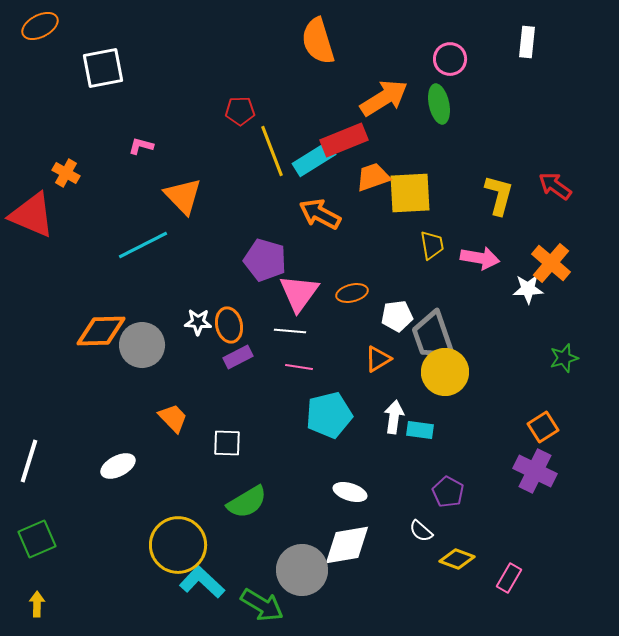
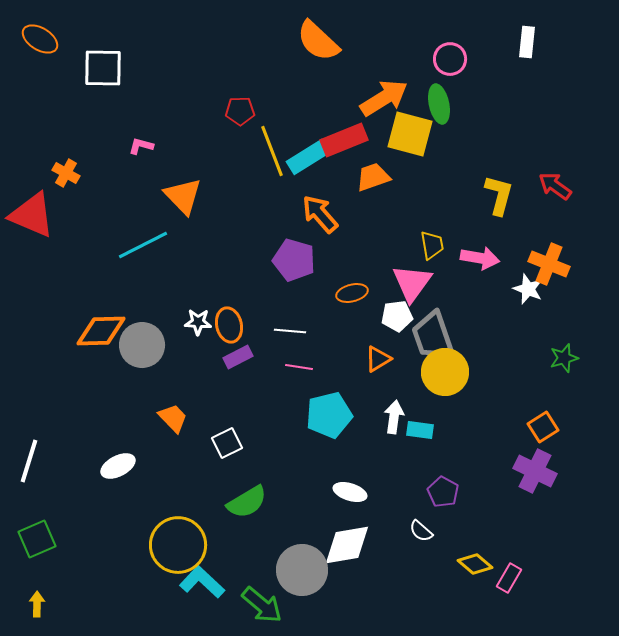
orange ellipse at (40, 26): moved 13 px down; rotated 60 degrees clockwise
orange semicircle at (318, 41): rotated 30 degrees counterclockwise
white square at (103, 68): rotated 12 degrees clockwise
cyan rectangle at (314, 159): moved 6 px left, 2 px up
yellow square at (410, 193): moved 59 px up; rotated 18 degrees clockwise
orange arrow at (320, 214): rotated 21 degrees clockwise
purple pentagon at (265, 260): moved 29 px right
orange cross at (551, 263): moved 2 px left, 1 px down; rotated 18 degrees counterclockwise
white star at (528, 289): rotated 24 degrees clockwise
pink triangle at (299, 293): moved 113 px right, 10 px up
white square at (227, 443): rotated 28 degrees counterclockwise
purple pentagon at (448, 492): moved 5 px left
yellow diamond at (457, 559): moved 18 px right, 5 px down; rotated 20 degrees clockwise
green arrow at (262, 605): rotated 9 degrees clockwise
